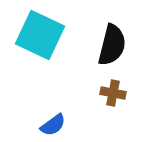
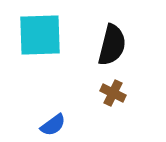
cyan square: rotated 27 degrees counterclockwise
brown cross: rotated 15 degrees clockwise
